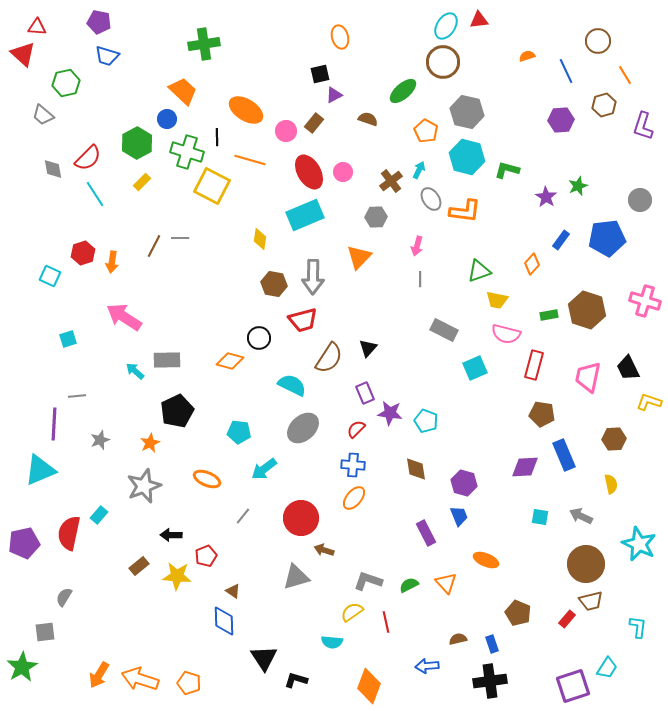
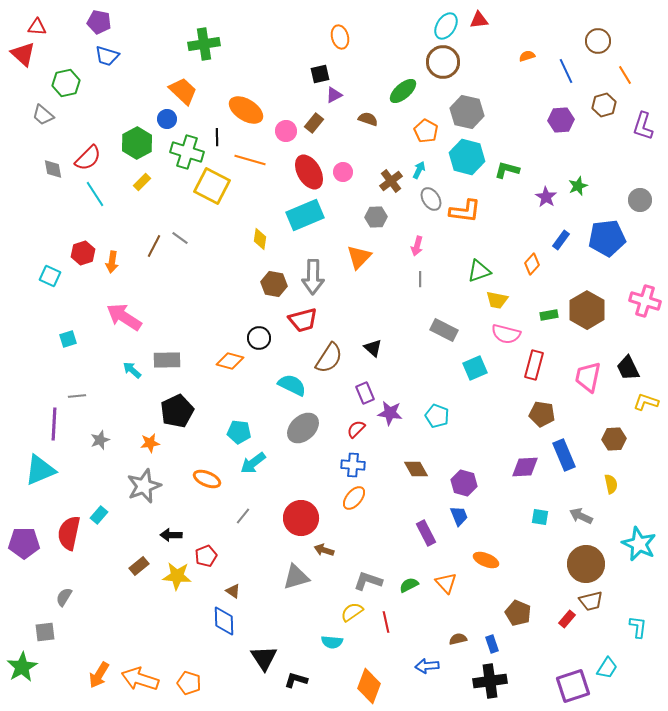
gray line at (180, 238): rotated 36 degrees clockwise
brown hexagon at (587, 310): rotated 12 degrees clockwise
black triangle at (368, 348): moved 5 px right; rotated 30 degrees counterclockwise
cyan arrow at (135, 371): moved 3 px left, 1 px up
yellow L-shape at (649, 402): moved 3 px left
cyan pentagon at (426, 421): moved 11 px right, 5 px up
orange star at (150, 443): rotated 18 degrees clockwise
cyan arrow at (264, 469): moved 11 px left, 6 px up
brown diamond at (416, 469): rotated 20 degrees counterclockwise
purple pentagon at (24, 543): rotated 12 degrees clockwise
